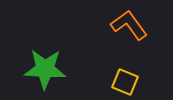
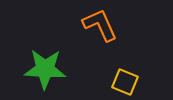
orange L-shape: moved 29 px left; rotated 12 degrees clockwise
